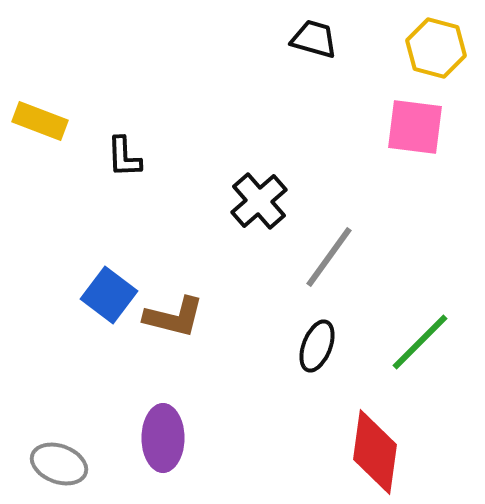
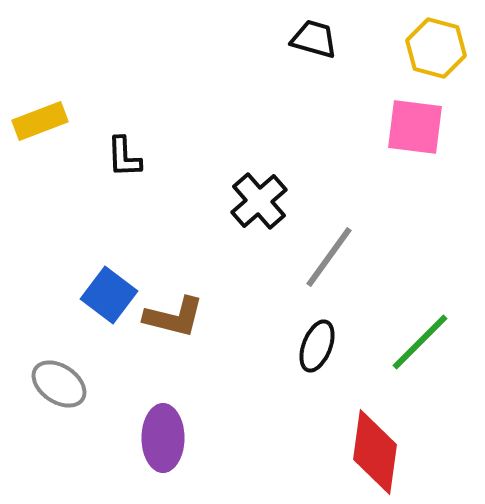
yellow rectangle: rotated 42 degrees counterclockwise
gray ellipse: moved 80 px up; rotated 14 degrees clockwise
